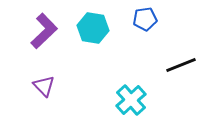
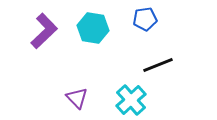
black line: moved 23 px left
purple triangle: moved 33 px right, 12 px down
